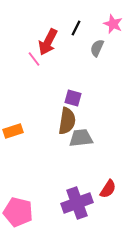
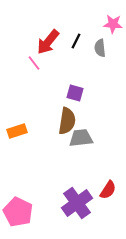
pink star: rotated 18 degrees counterclockwise
black line: moved 13 px down
red arrow: rotated 12 degrees clockwise
gray semicircle: moved 3 px right; rotated 30 degrees counterclockwise
pink line: moved 4 px down
purple square: moved 2 px right, 5 px up
orange rectangle: moved 4 px right
red semicircle: moved 1 px down
purple cross: rotated 16 degrees counterclockwise
pink pentagon: rotated 12 degrees clockwise
